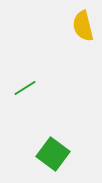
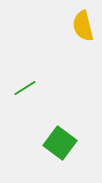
green square: moved 7 px right, 11 px up
